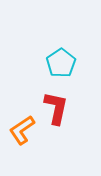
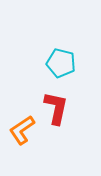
cyan pentagon: rotated 24 degrees counterclockwise
